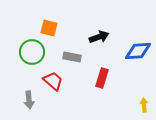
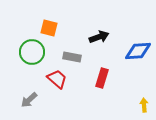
red trapezoid: moved 4 px right, 2 px up
gray arrow: rotated 54 degrees clockwise
